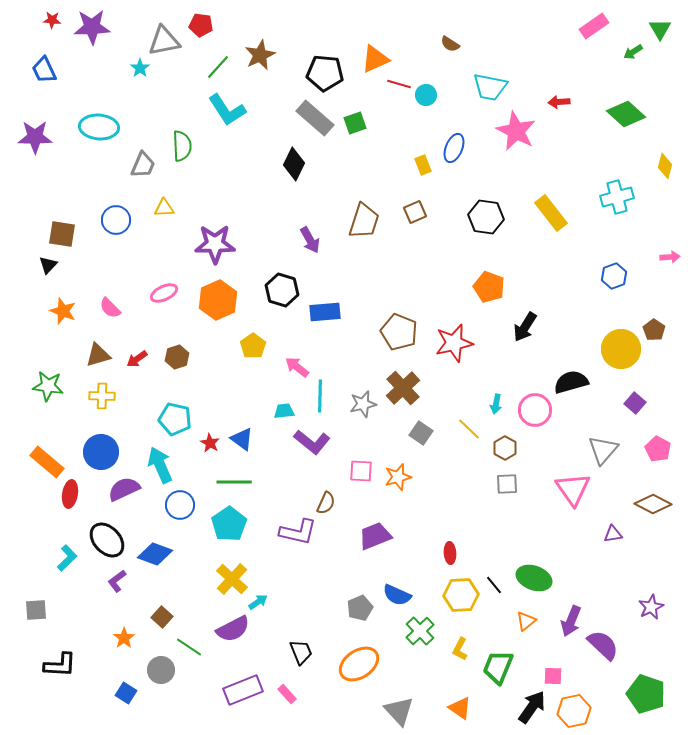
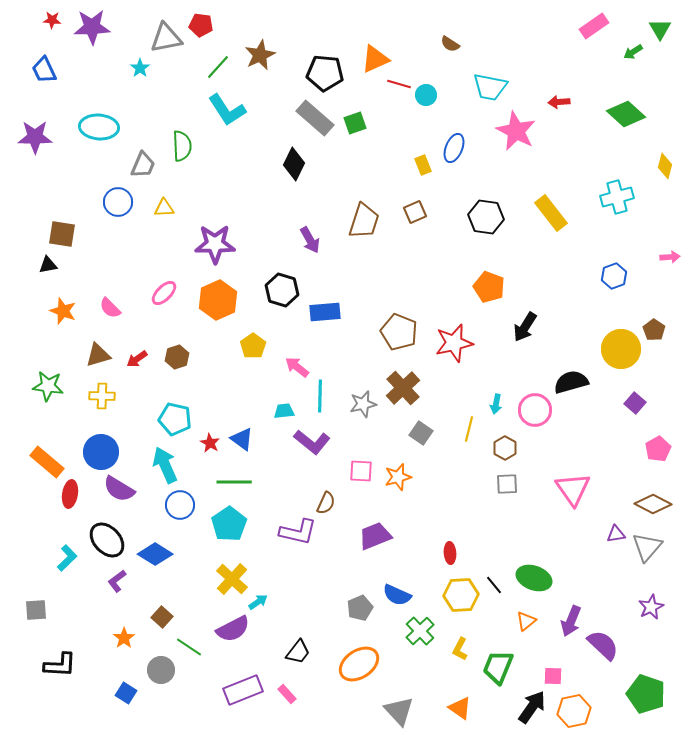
gray triangle at (164, 41): moved 2 px right, 3 px up
blue circle at (116, 220): moved 2 px right, 18 px up
black triangle at (48, 265): rotated 36 degrees clockwise
pink ellipse at (164, 293): rotated 20 degrees counterclockwise
yellow line at (469, 429): rotated 60 degrees clockwise
pink pentagon at (658, 449): rotated 15 degrees clockwise
gray triangle at (603, 450): moved 44 px right, 97 px down
cyan arrow at (160, 465): moved 5 px right
purple semicircle at (124, 489): moved 5 px left; rotated 124 degrees counterclockwise
purple triangle at (613, 534): moved 3 px right
blue diamond at (155, 554): rotated 12 degrees clockwise
black trapezoid at (301, 652): moved 3 px left; rotated 60 degrees clockwise
